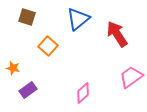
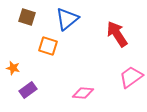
blue triangle: moved 11 px left
orange square: rotated 24 degrees counterclockwise
pink diamond: rotated 45 degrees clockwise
